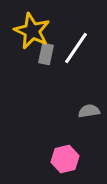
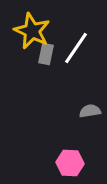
gray semicircle: moved 1 px right
pink hexagon: moved 5 px right, 4 px down; rotated 16 degrees clockwise
